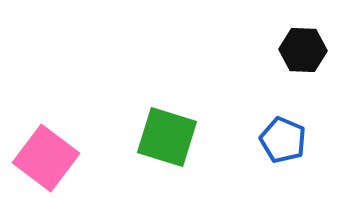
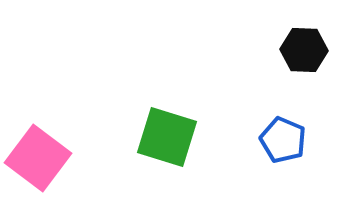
black hexagon: moved 1 px right
pink square: moved 8 px left
